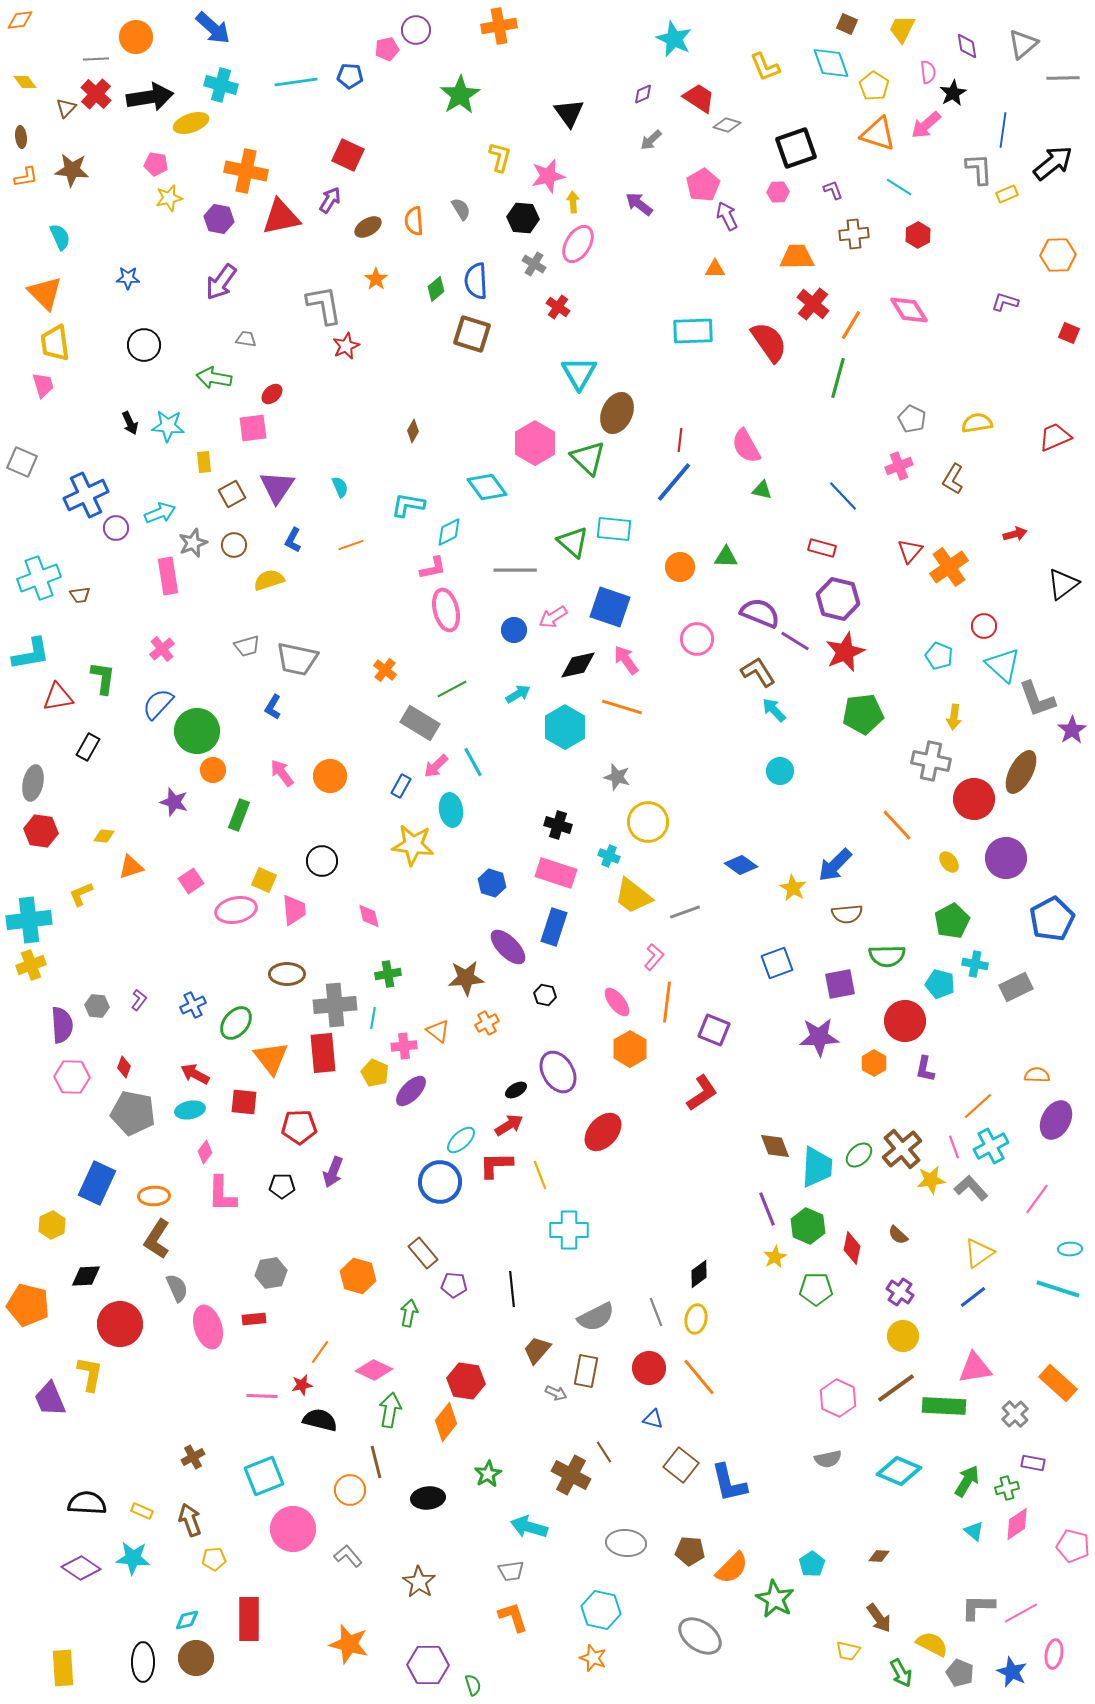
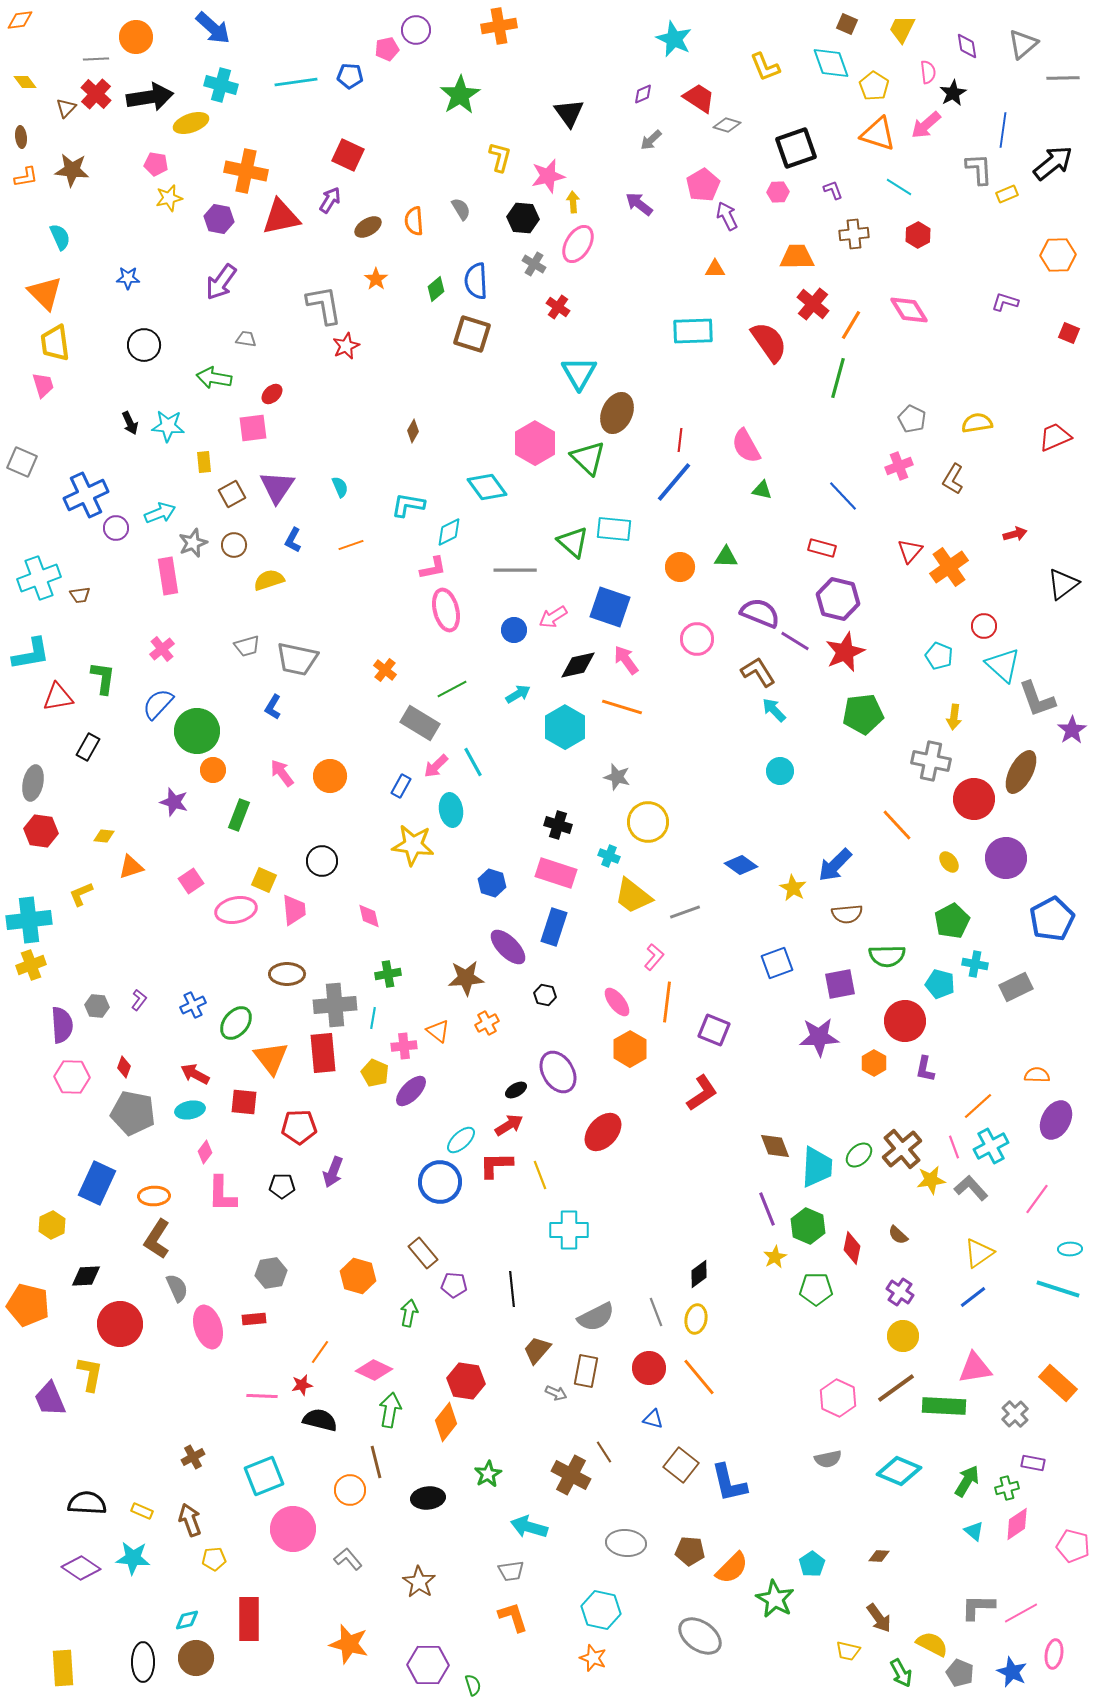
gray L-shape at (348, 1556): moved 3 px down
